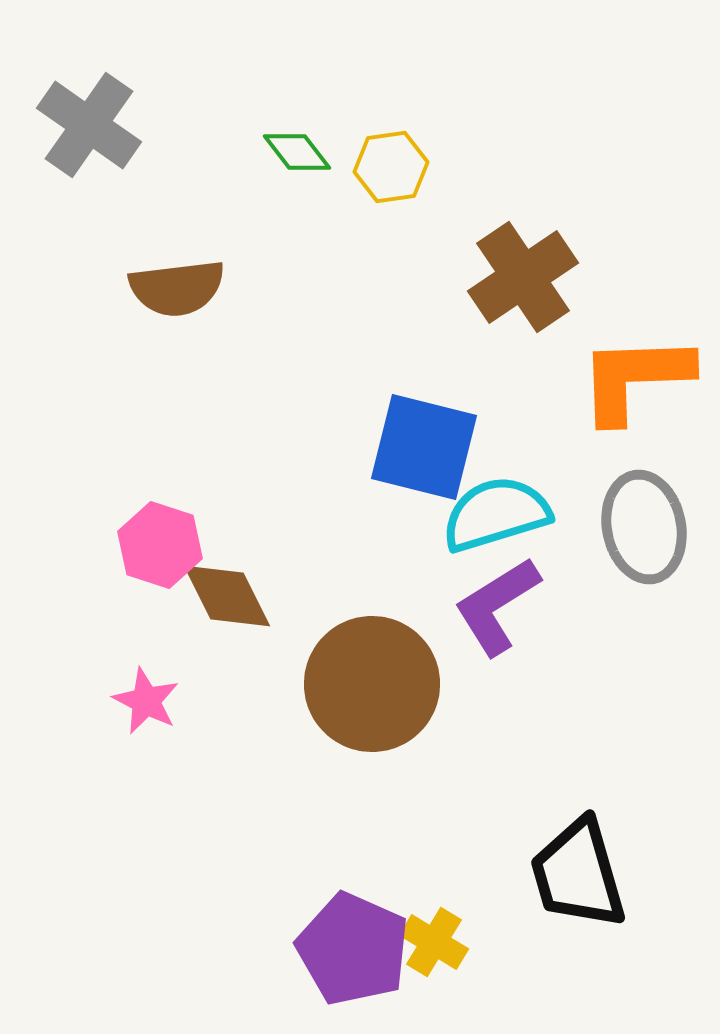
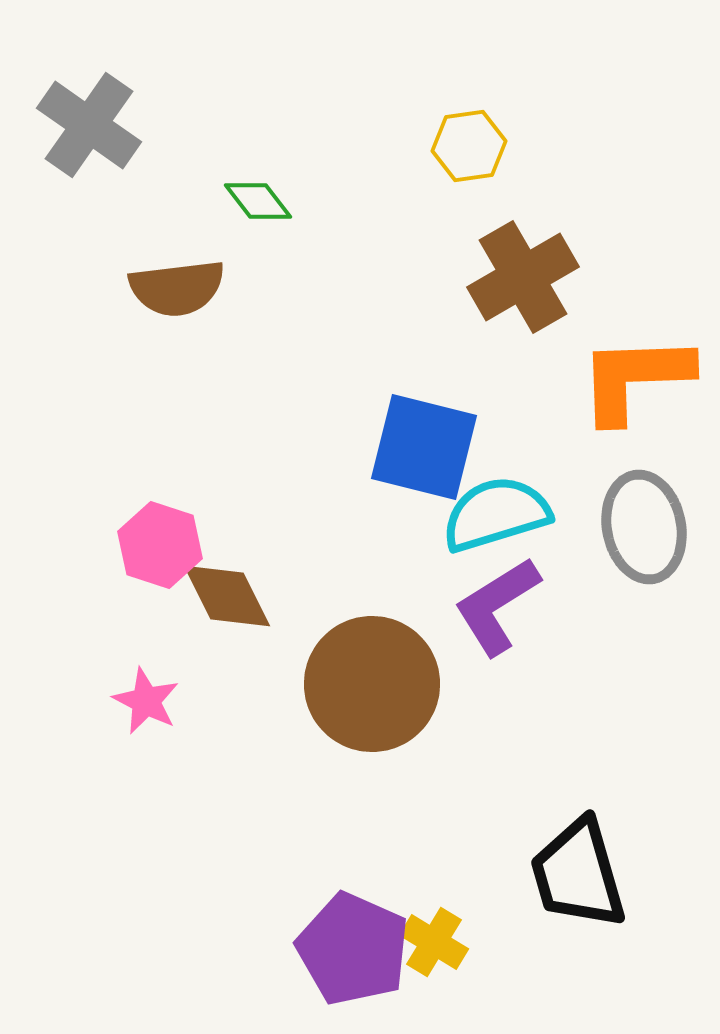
green diamond: moved 39 px left, 49 px down
yellow hexagon: moved 78 px right, 21 px up
brown cross: rotated 4 degrees clockwise
